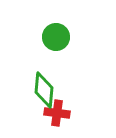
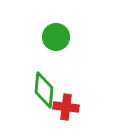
red cross: moved 9 px right, 6 px up
